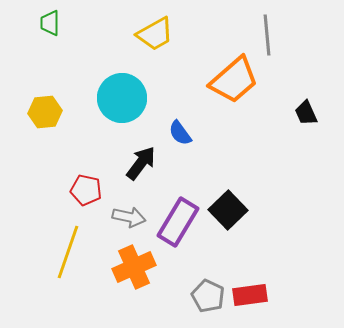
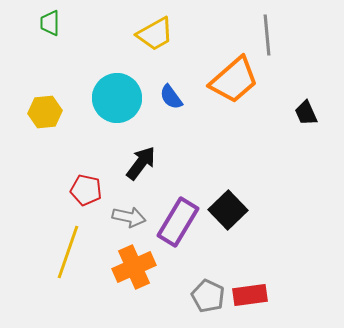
cyan circle: moved 5 px left
blue semicircle: moved 9 px left, 36 px up
